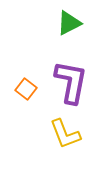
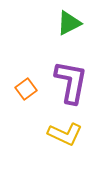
orange square: rotated 15 degrees clockwise
yellow L-shape: rotated 44 degrees counterclockwise
